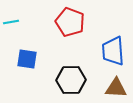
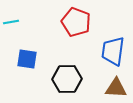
red pentagon: moved 6 px right
blue trapezoid: rotated 12 degrees clockwise
black hexagon: moved 4 px left, 1 px up
